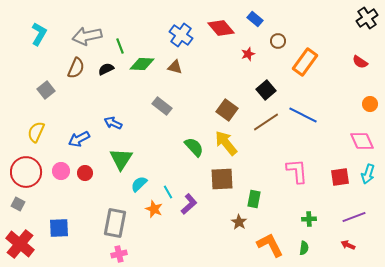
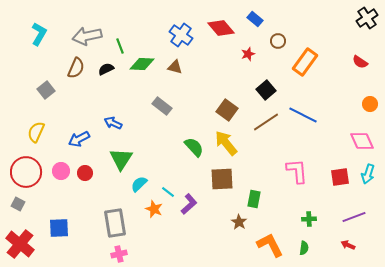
cyan line at (168, 192): rotated 24 degrees counterclockwise
gray rectangle at (115, 223): rotated 20 degrees counterclockwise
